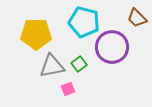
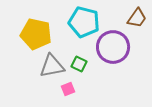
brown trapezoid: rotated 100 degrees counterclockwise
yellow pentagon: rotated 12 degrees clockwise
purple circle: moved 1 px right
green square: rotated 28 degrees counterclockwise
